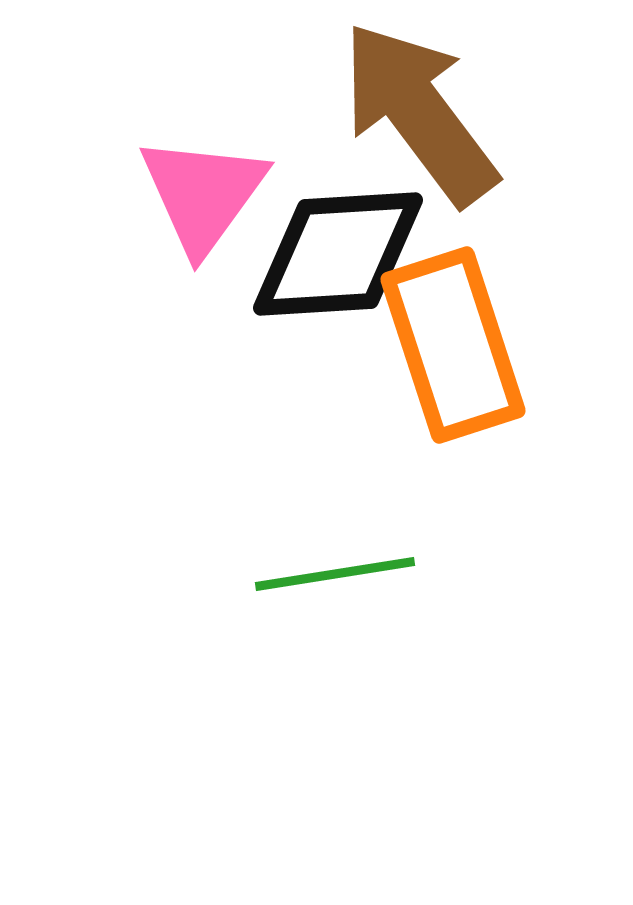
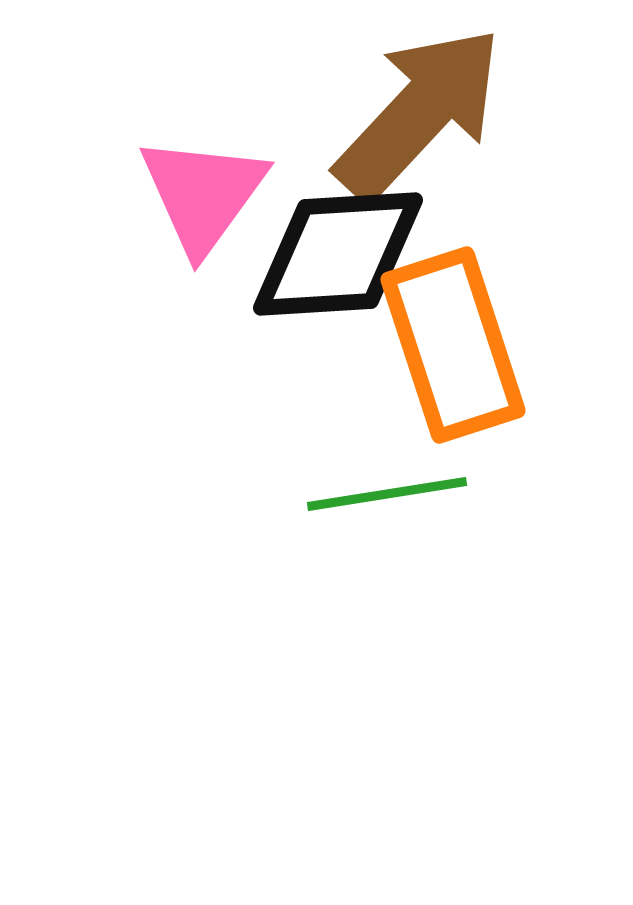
brown arrow: rotated 80 degrees clockwise
green line: moved 52 px right, 80 px up
